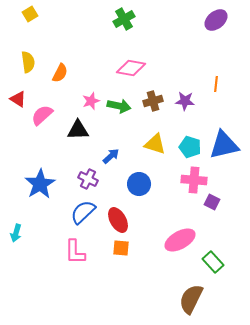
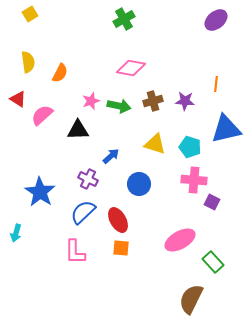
blue triangle: moved 2 px right, 16 px up
blue star: moved 8 px down; rotated 8 degrees counterclockwise
